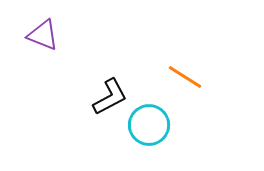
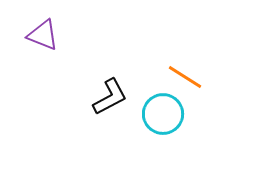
cyan circle: moved 14 px right, 11 px up
